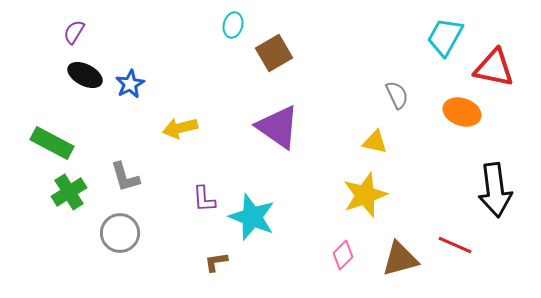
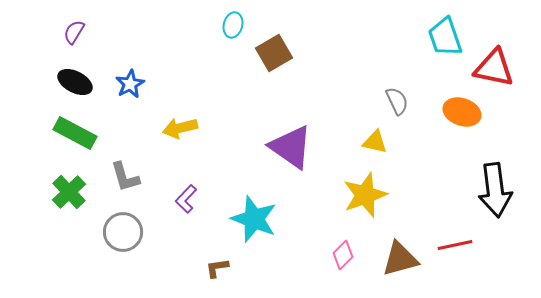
cyan trapezoid: rotated 48 degrees counterclockwise
black ellipse: moved 10 px left, 7 px down
gray semicircle: moved 6 px down
purple triangle: moved 13 px right, 20 px down
green rectangle: moved 23 px right, 10 px up
green cross: rotated 12 degrees counterclockwise
purple L-shape: moved 18 px left; rotated 48 degrees clockwise
cyan star: moved 2 px right, 2 px down
gray circle: moved 3 px right, 1 px up
red line: rotated 36 degrees counterclockwise
brown L-shape: moved 1 px right, 6 px down
